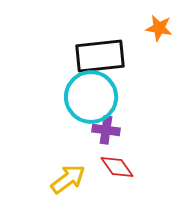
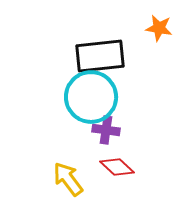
red diamond: rotated 12 degrees counterclockwise
yellow arrow: rotated 90 degrees counterclockwise
